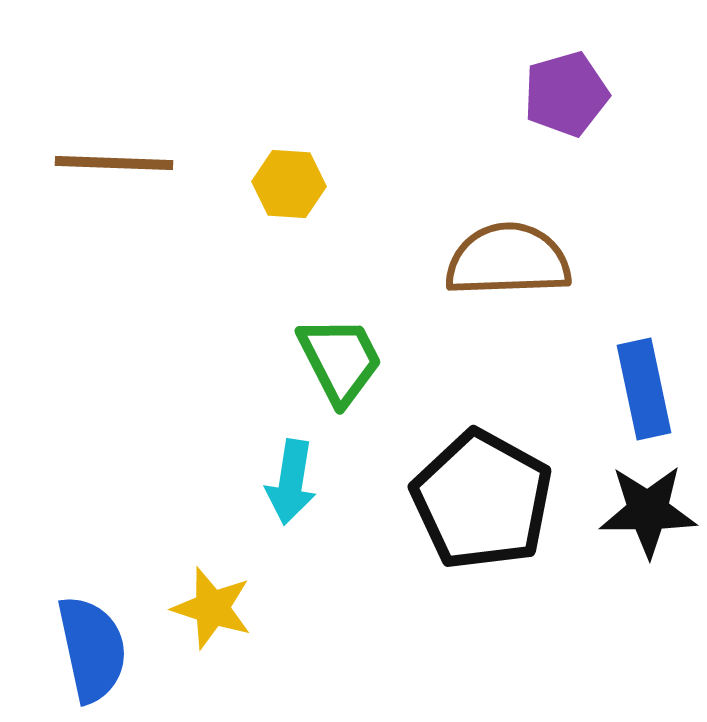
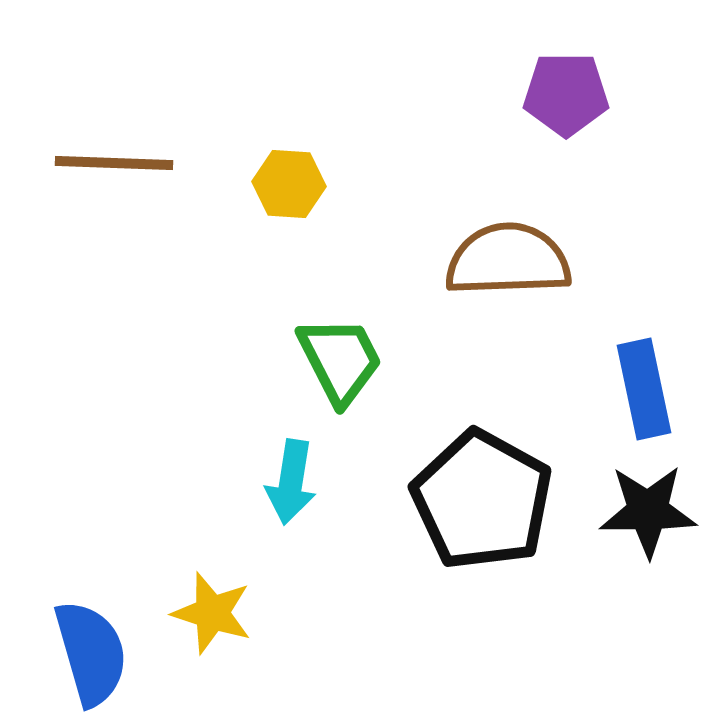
purple pentagon: rotated 16 degrees clockwise
yellow star: moved 5 px down
blue semicircle: moved 1 px left, 4 px down; rotated 4 degrees counterclockwise
